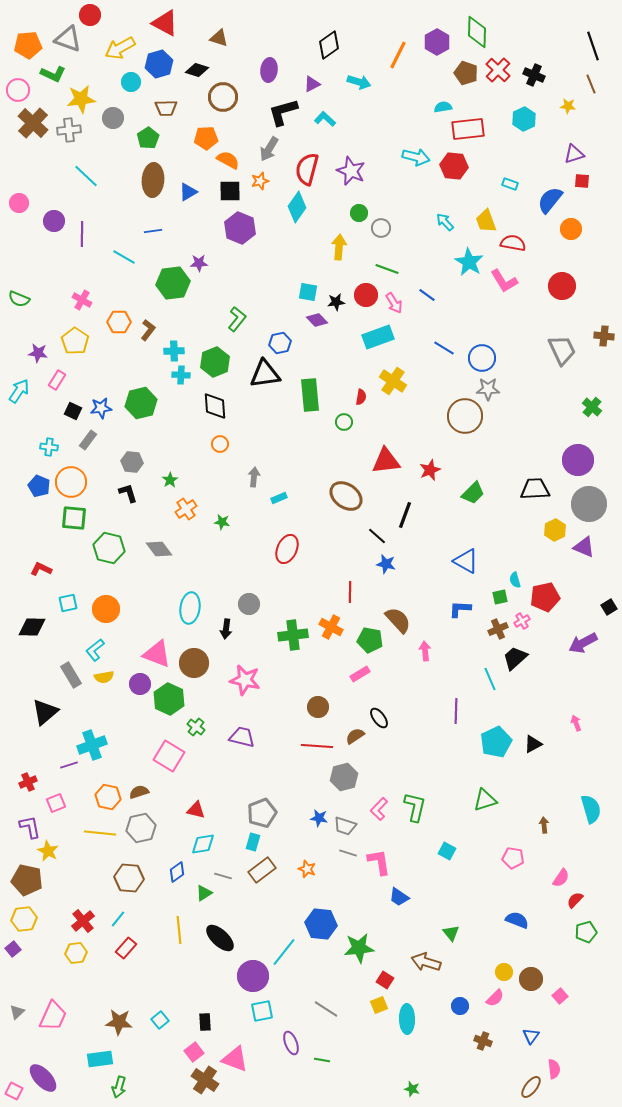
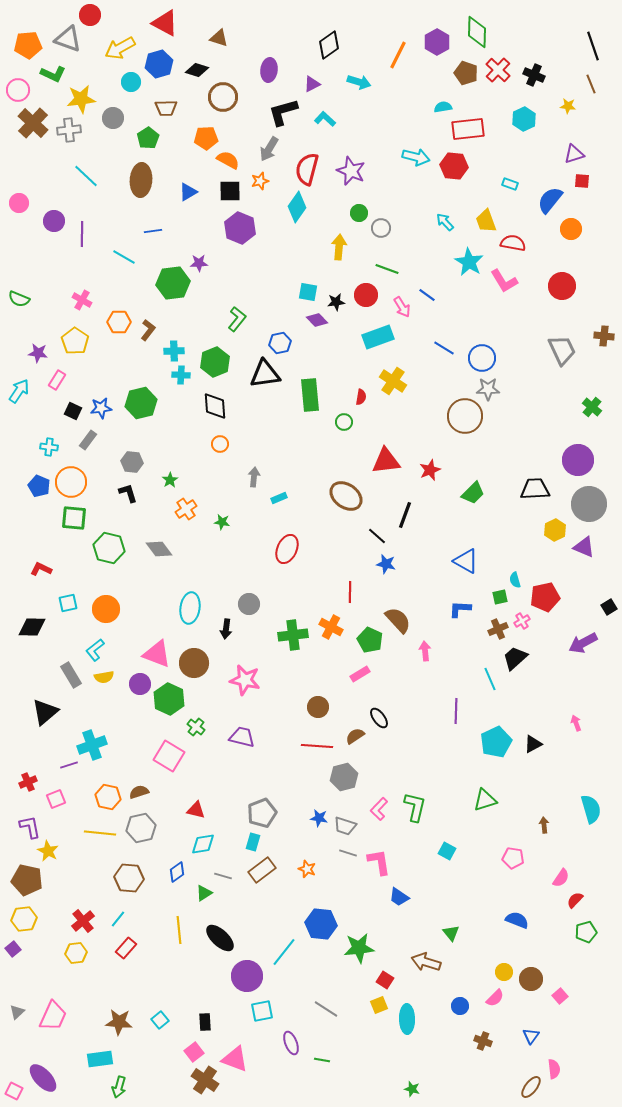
brown ellipse at (153, 180): moved 12 px left
pink arrow at (394, 303): moved 8 px right, 4 px down
green pentagon at (370, 640): rotated 15 degrees clockwise
pink square at (56, 803): moved 4 px up
purple circle at (253, 976): moved 6 px left
